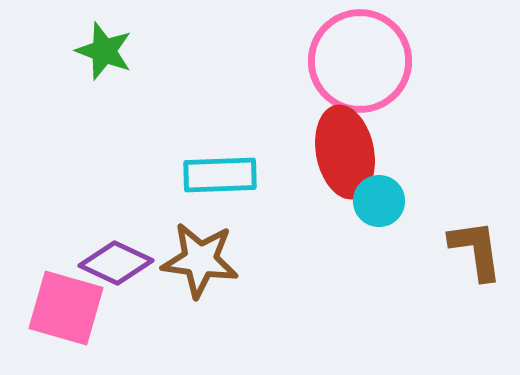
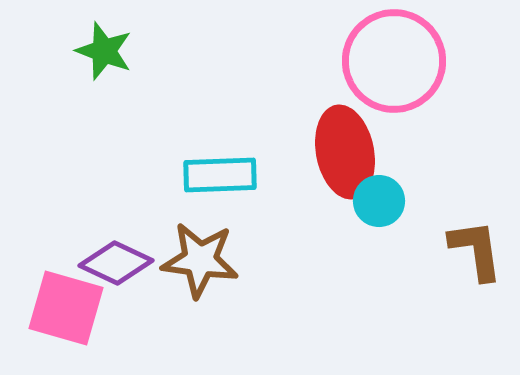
pink circle: moved 34 px right
